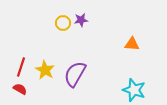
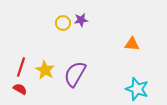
cyan star: moved 3 px right, 1 px up
